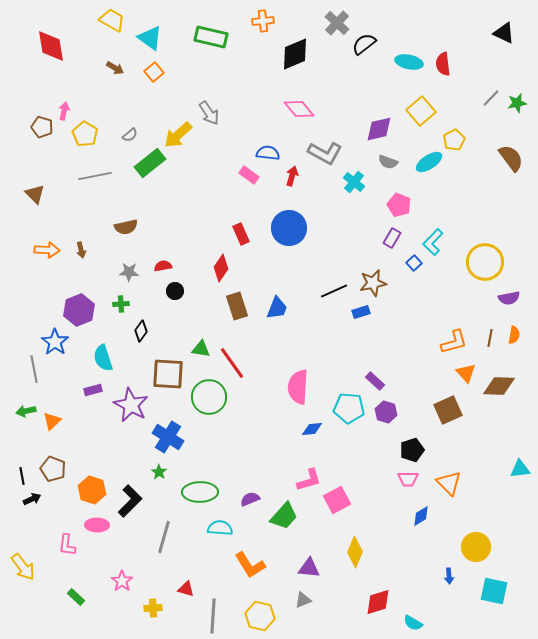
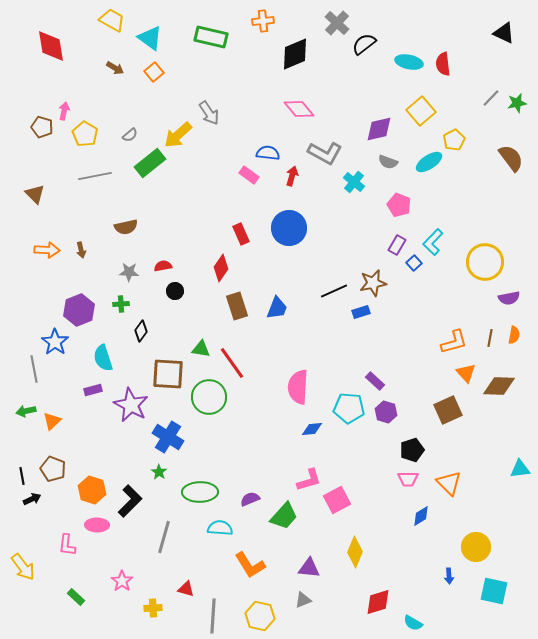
purple rectangle at (392, 238): moved 5 px right, 7 px down
